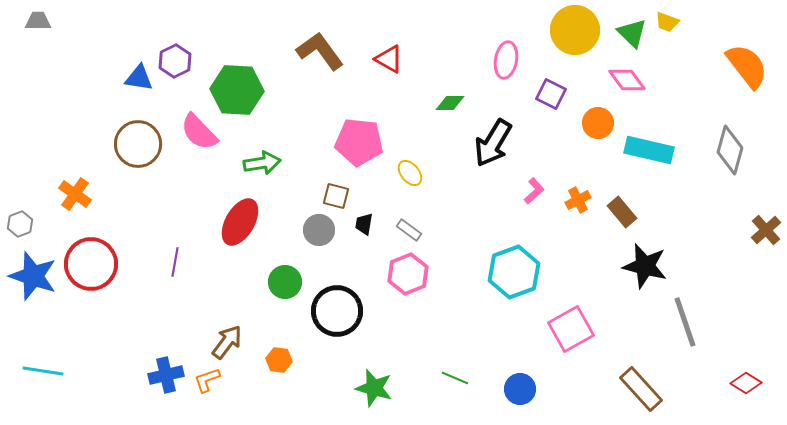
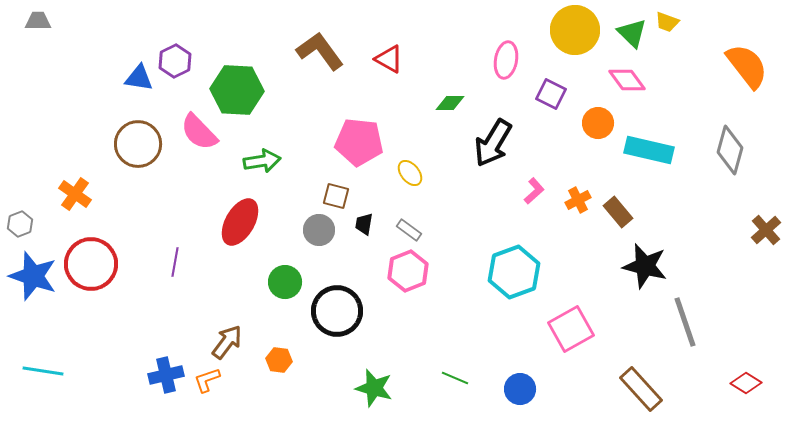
green arrow at (262, 163): moved 2 px up
brown rectangle at (622, 212): moved 4 px left
pink hexagon at (408, 274): moved 3 px up
